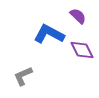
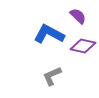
purple diamond: moved 1 px right, 4 px up; rotated 50 degrees counterclockwise
gray L-shape: moved 29 px right
